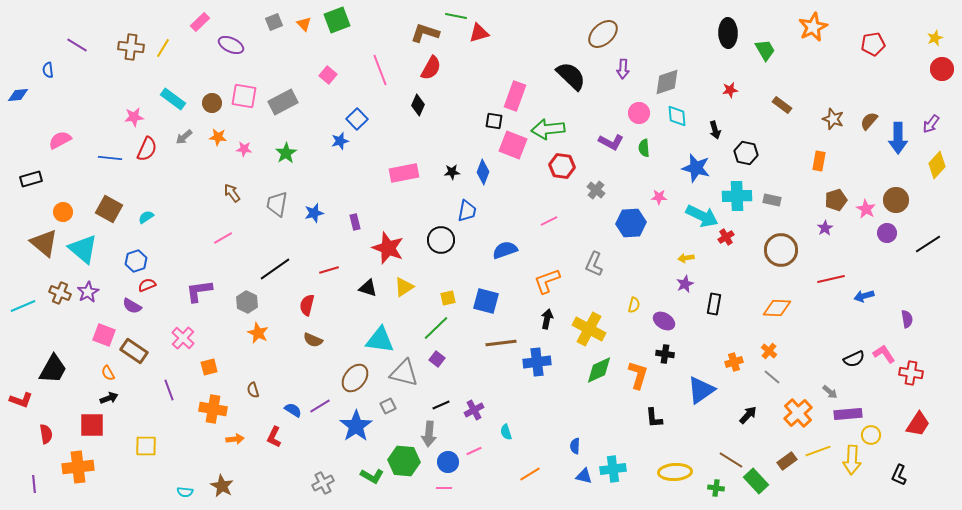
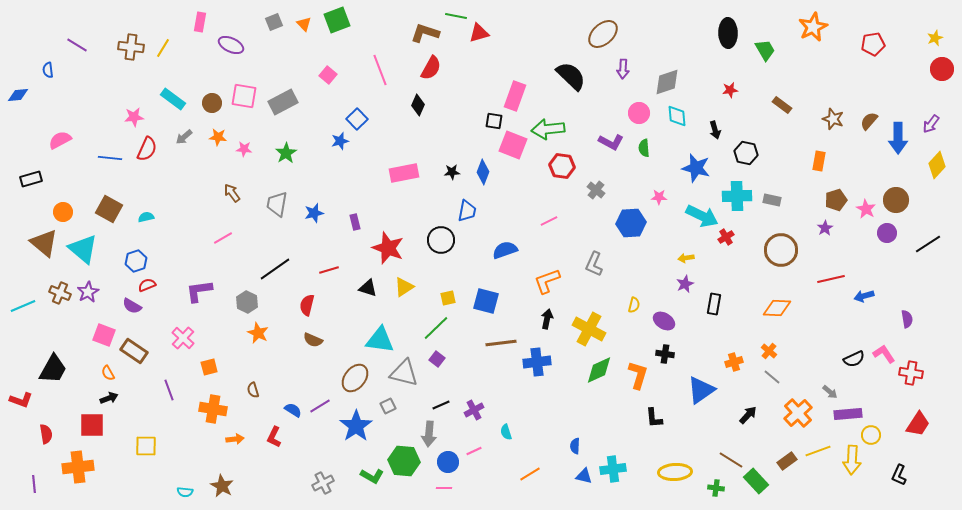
pink rectangle at (200, 22): rotated 36 degrees counterclockwise
cyan semicircle at (146, 217): rotated 21 degrees clockwise
